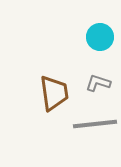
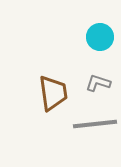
brown trapezoid: moved 1 px left
